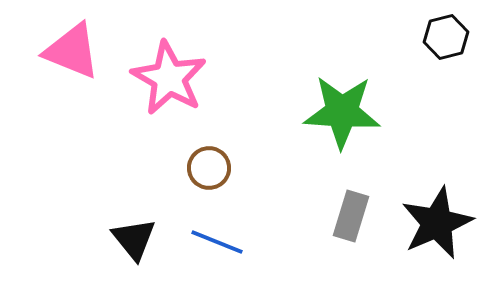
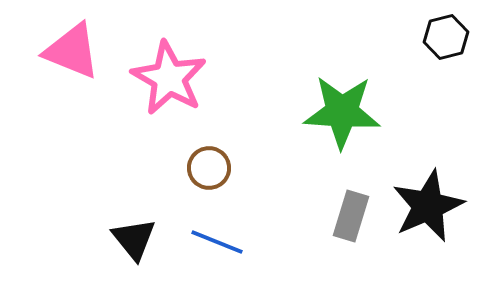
black star: moved 9 px left, 17 px up
